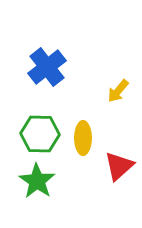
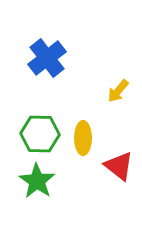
blue cross: moved 9 px up
red triangle: rotated 40 degrees counterclockwise
